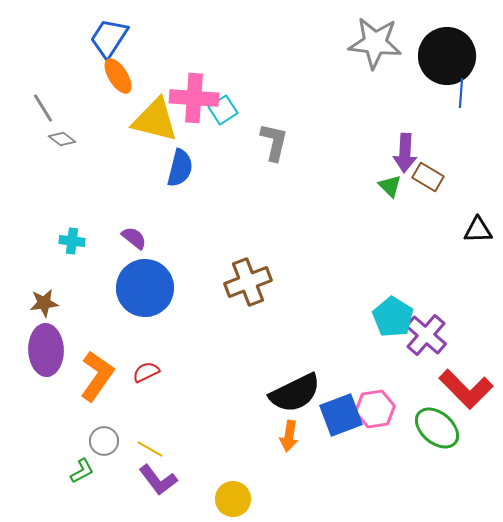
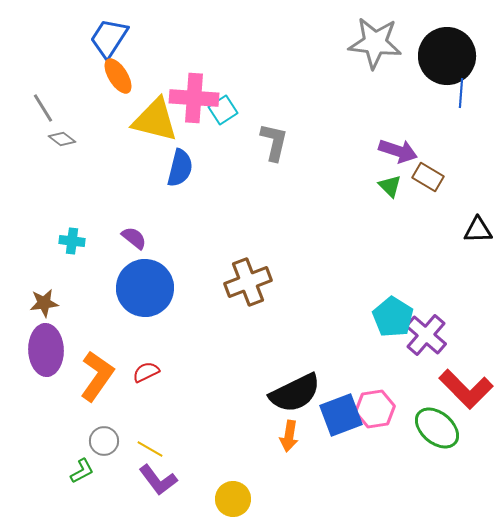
purple arrow: moved 7 px left, 2 px up; rotated 75 degrees counterclockwise
